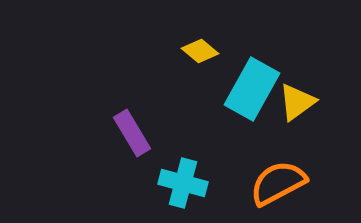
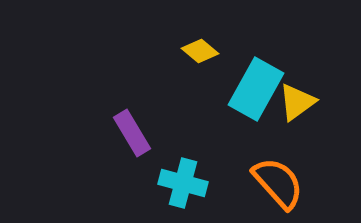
cyan rectangle: moved 4 px right
orange semicircle: rotated 76 degrees clockwise
